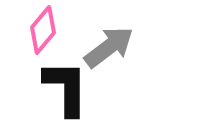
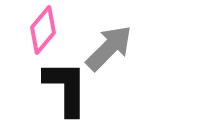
gray arrow: moved 1 px down; rotated 8 degrees counterclockwise
